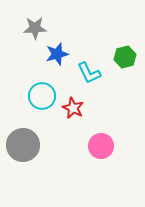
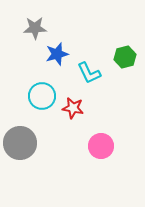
red star: rotated 15 degrees counterclockwise
gray circle: moved 3 px left, 2 px up
